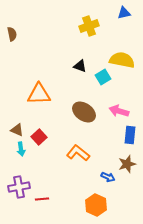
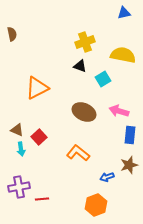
yellow cross: moved 4 px left, 16 px down
yellow semicircle: moved 1 px right, 5 px up
cyan square: moved 2 px down
orange triangle: moved 2 px left, 6 px up; rotated 25 degrees counterclockwise
brown ellipse: rotated 10 degrees counterclockwise
brown star: moved 2 px right, 1 px down
blue arrow: moved 1 px left; rotated 136 degrees clockwise
orange hexagon: rotated 15 degrees clockwise
